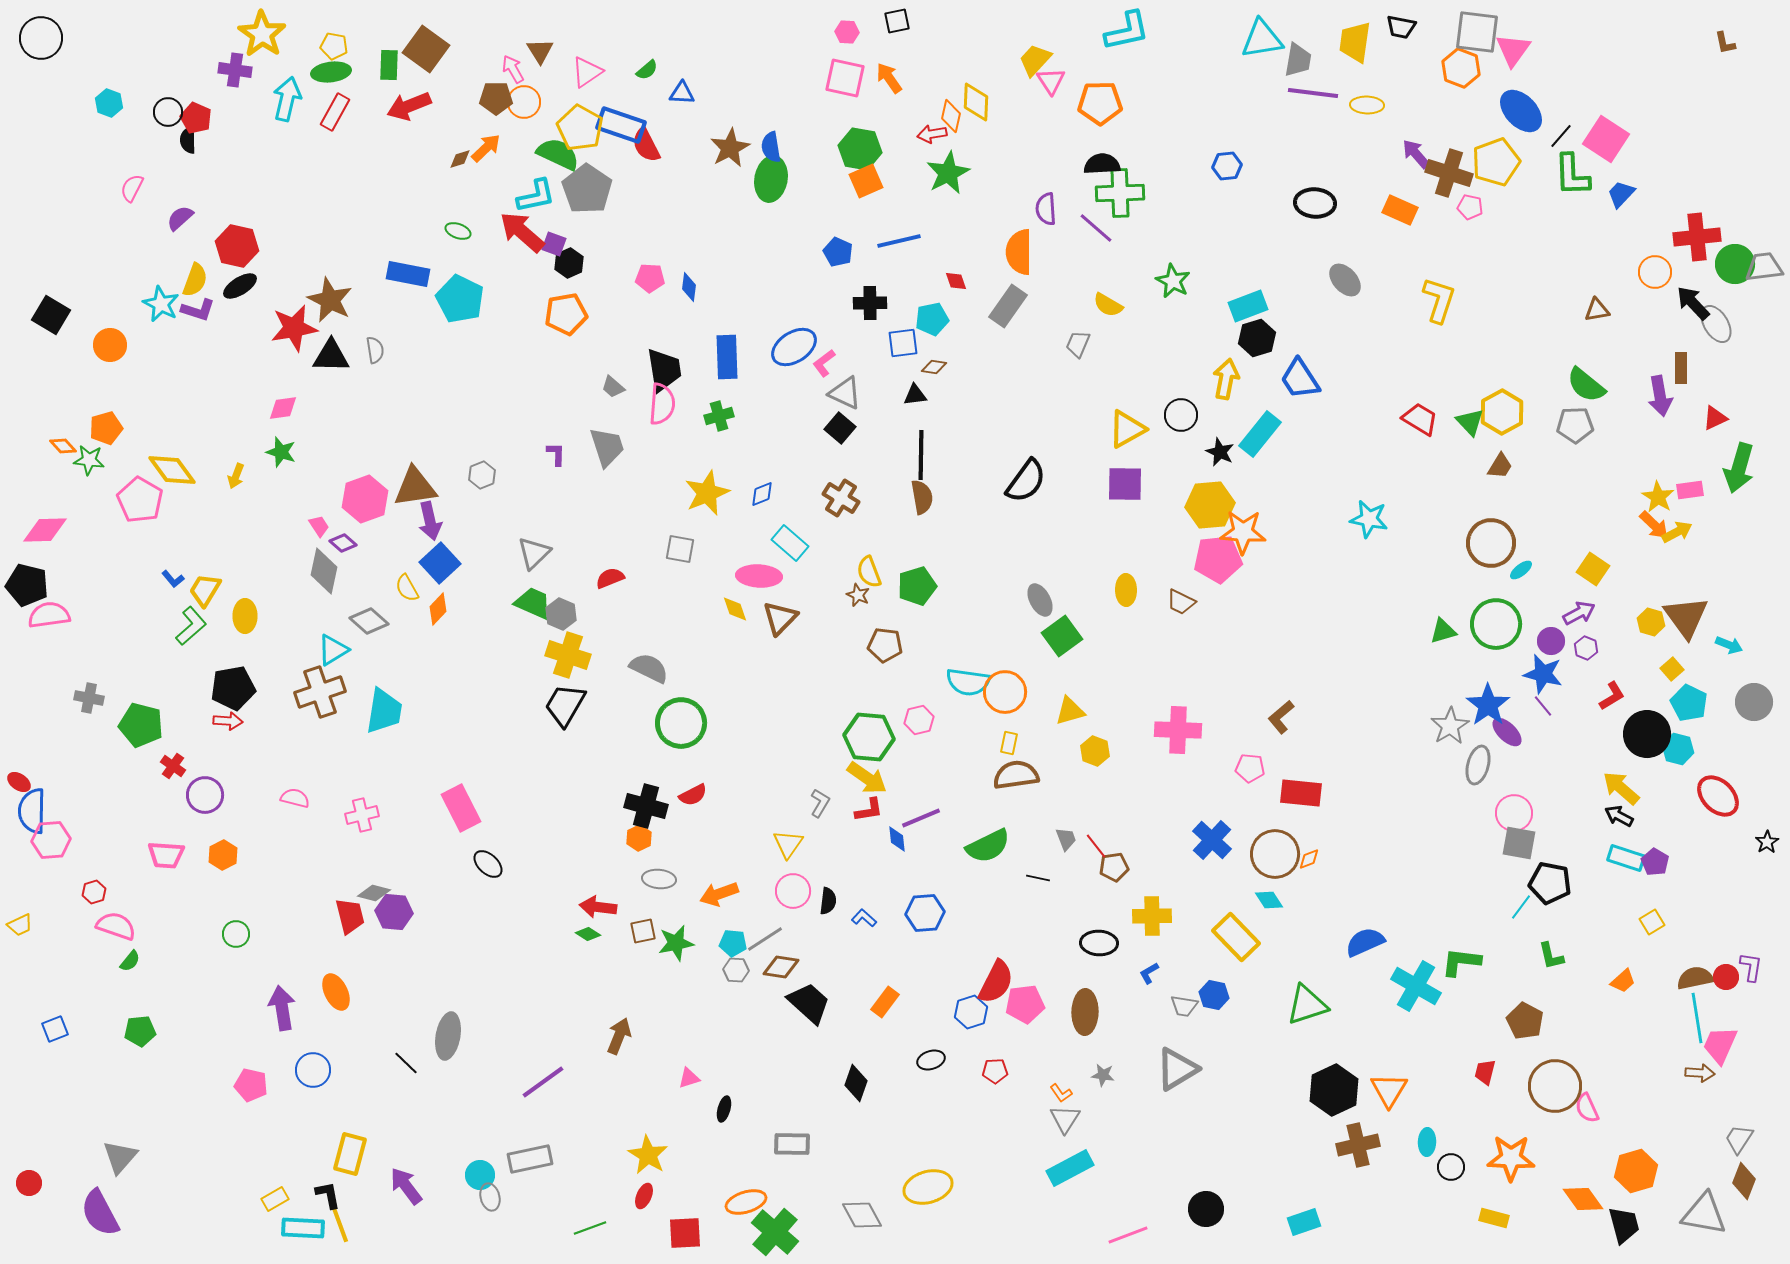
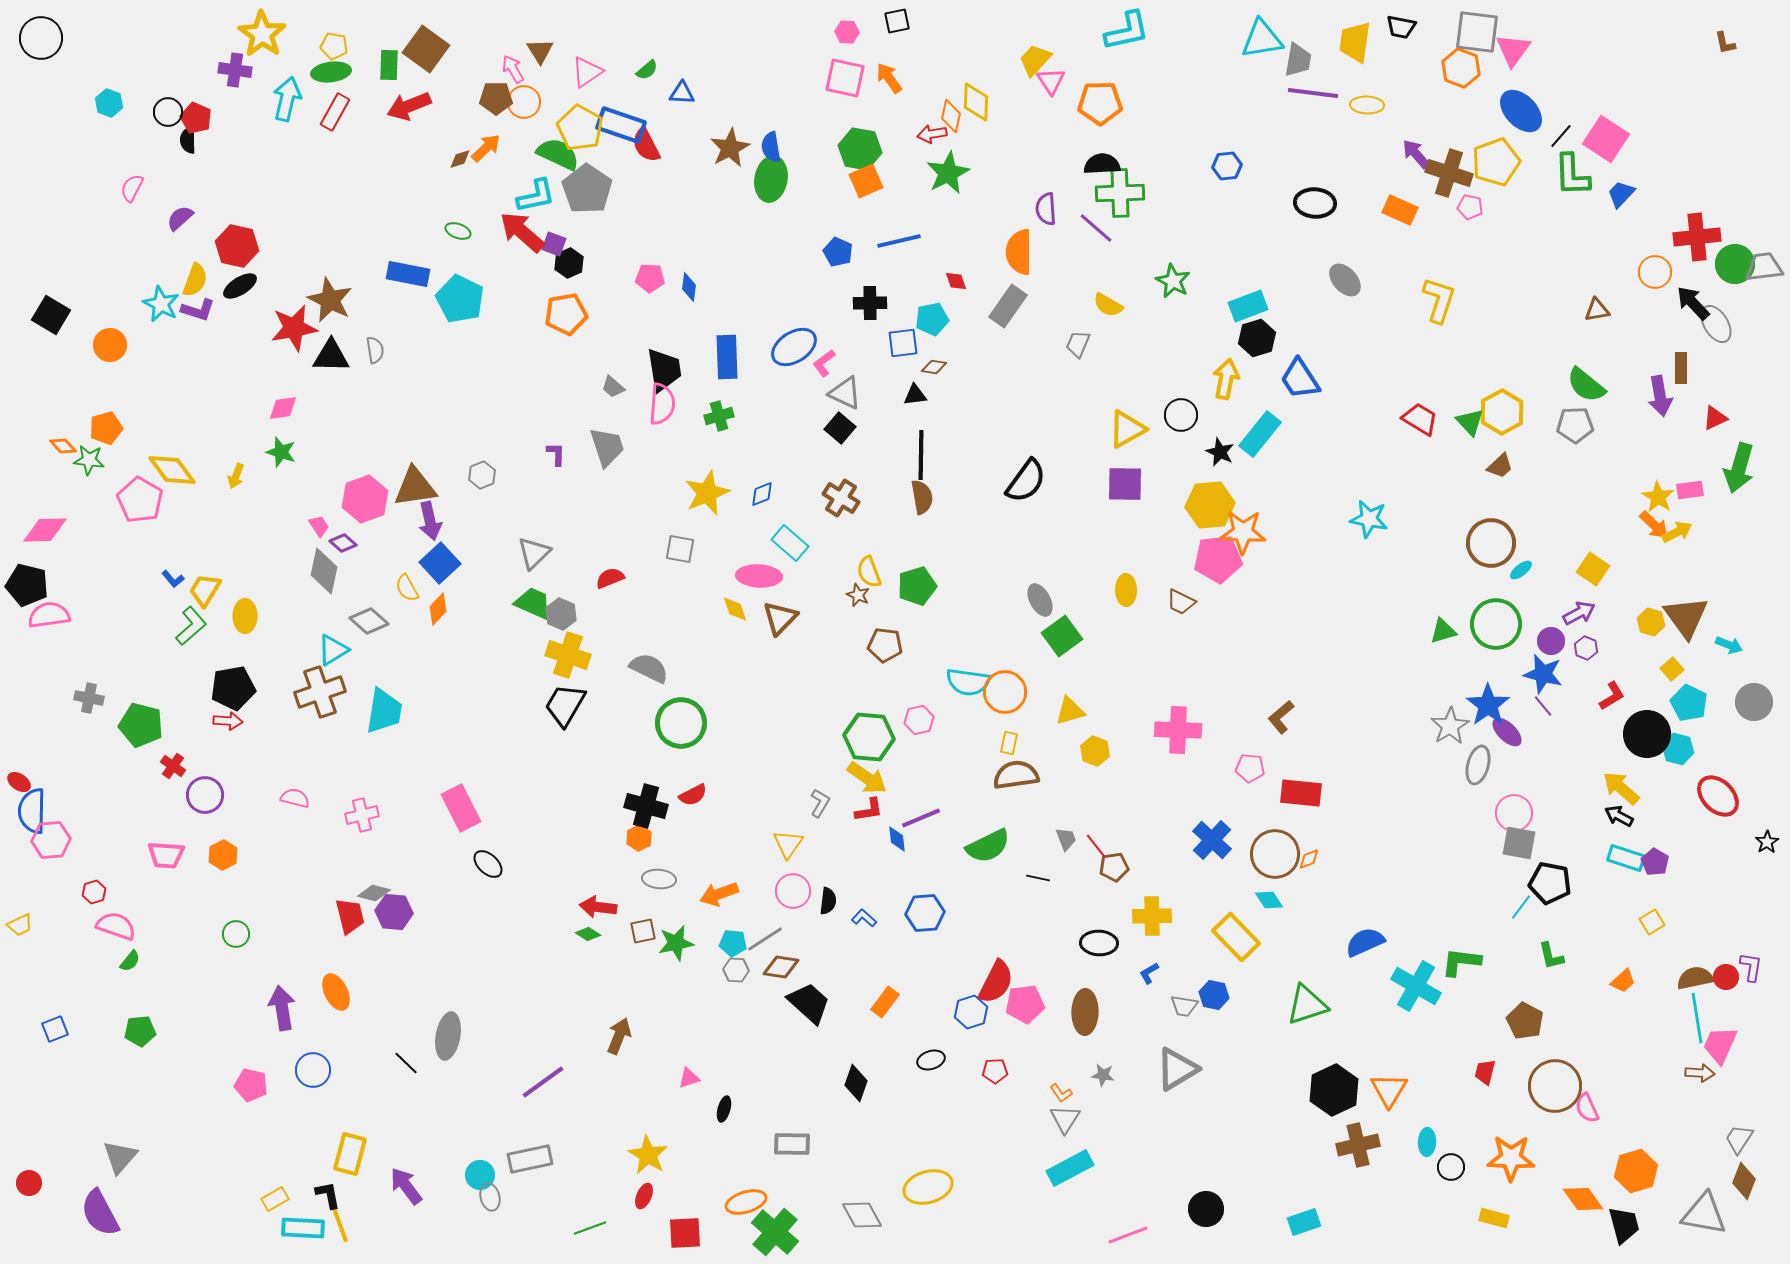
brown trapezoid at (1500, 466): rotated 16 degrees clockwise
